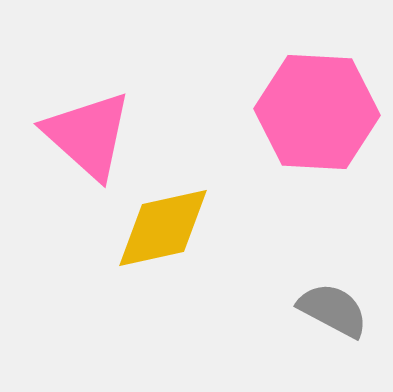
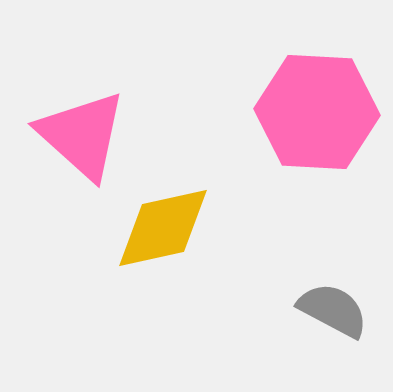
pink triangle: moved 6 px left
